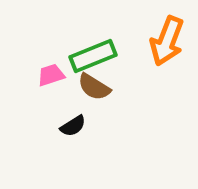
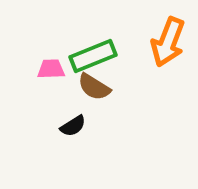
orange arrow: moved 1 px right, 1 px down
pink trapezoid: moved 6 px up; rotated 16 degrees clockwise
